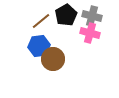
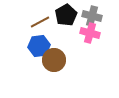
brown line: moved 1 px left, 1 px down; rotated 12 degrees clockwise
brown circle: moved 1 px right, 1 px down
